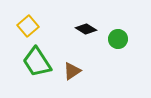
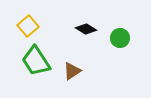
green circle: moved 2 px right, 1 px up
green trapezoid: moved 1 px left, 1 px up
